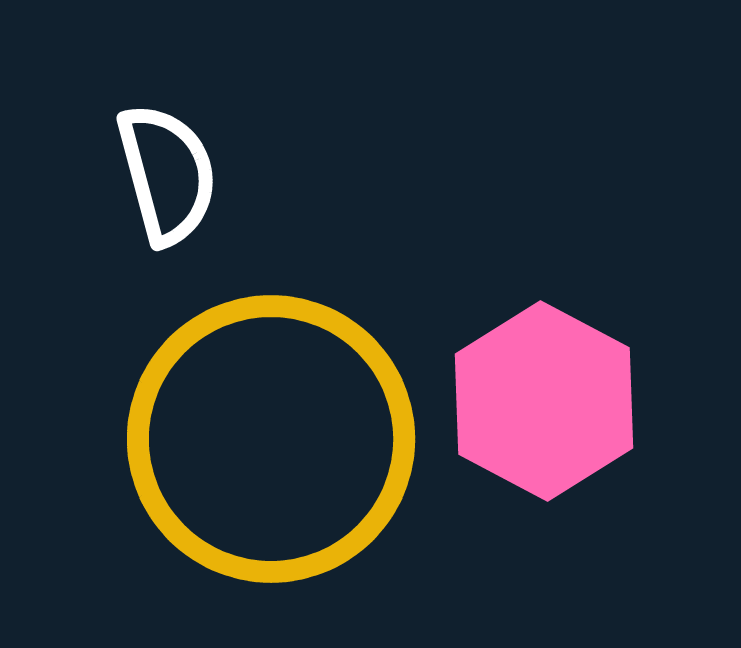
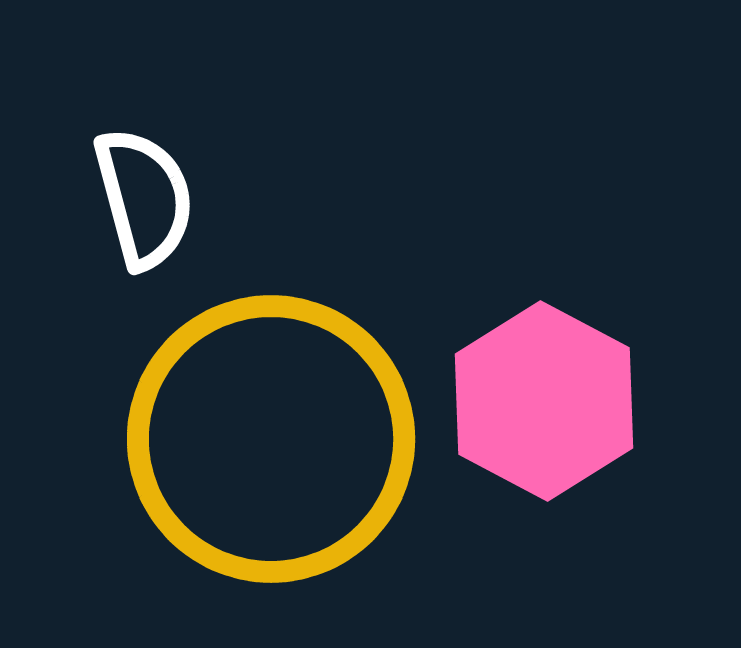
white semicircle: moved 23 px left, 24 px down
